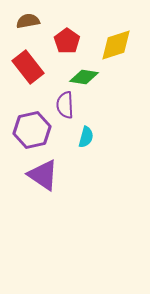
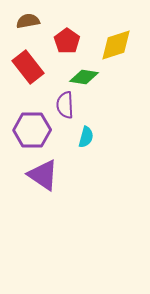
purple hexagon: rotated 12 degrees clockwise
